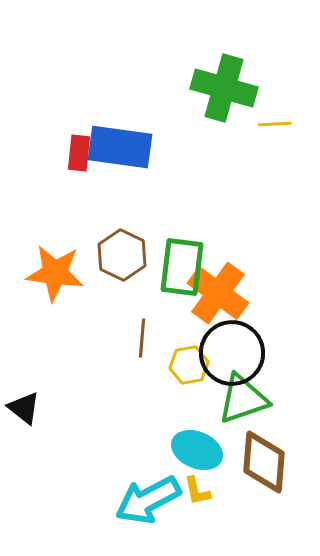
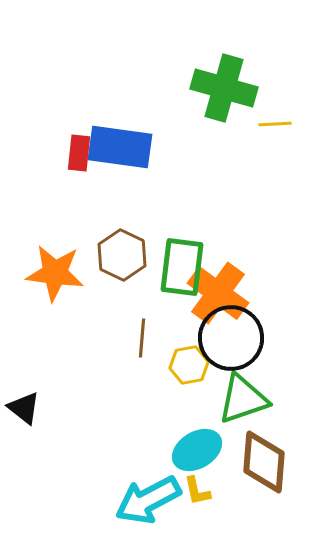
black circle: moved 1 px left, 15 px up
cyan ellipse: rotated 54 degrees counterclockwise
